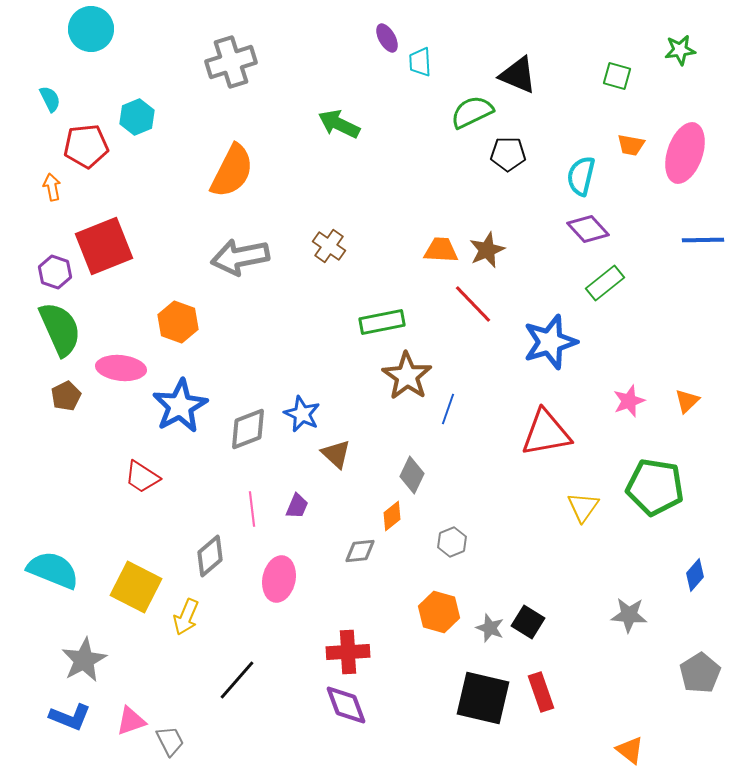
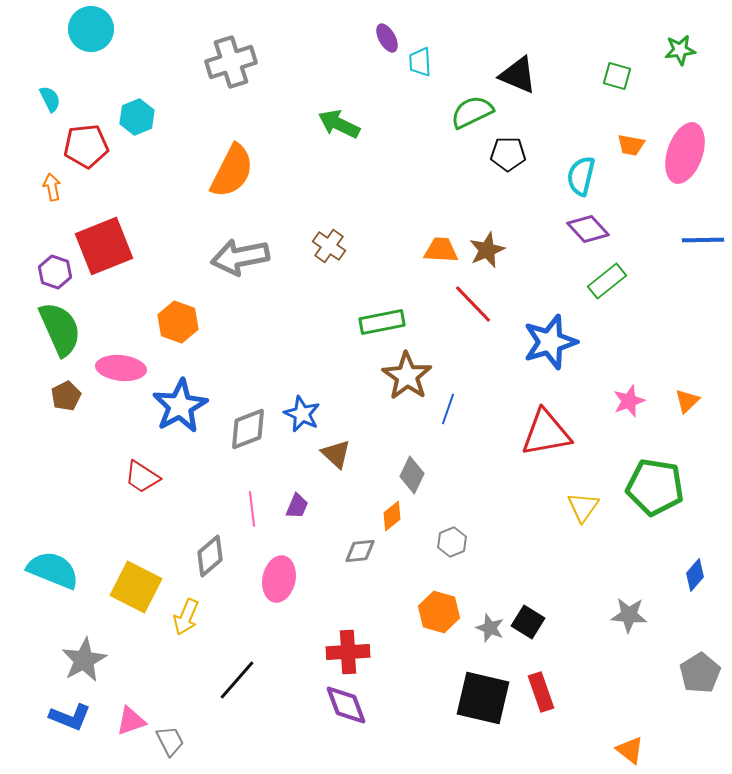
green rectangle at (605, 283): moved 2 px right, 2 px up
